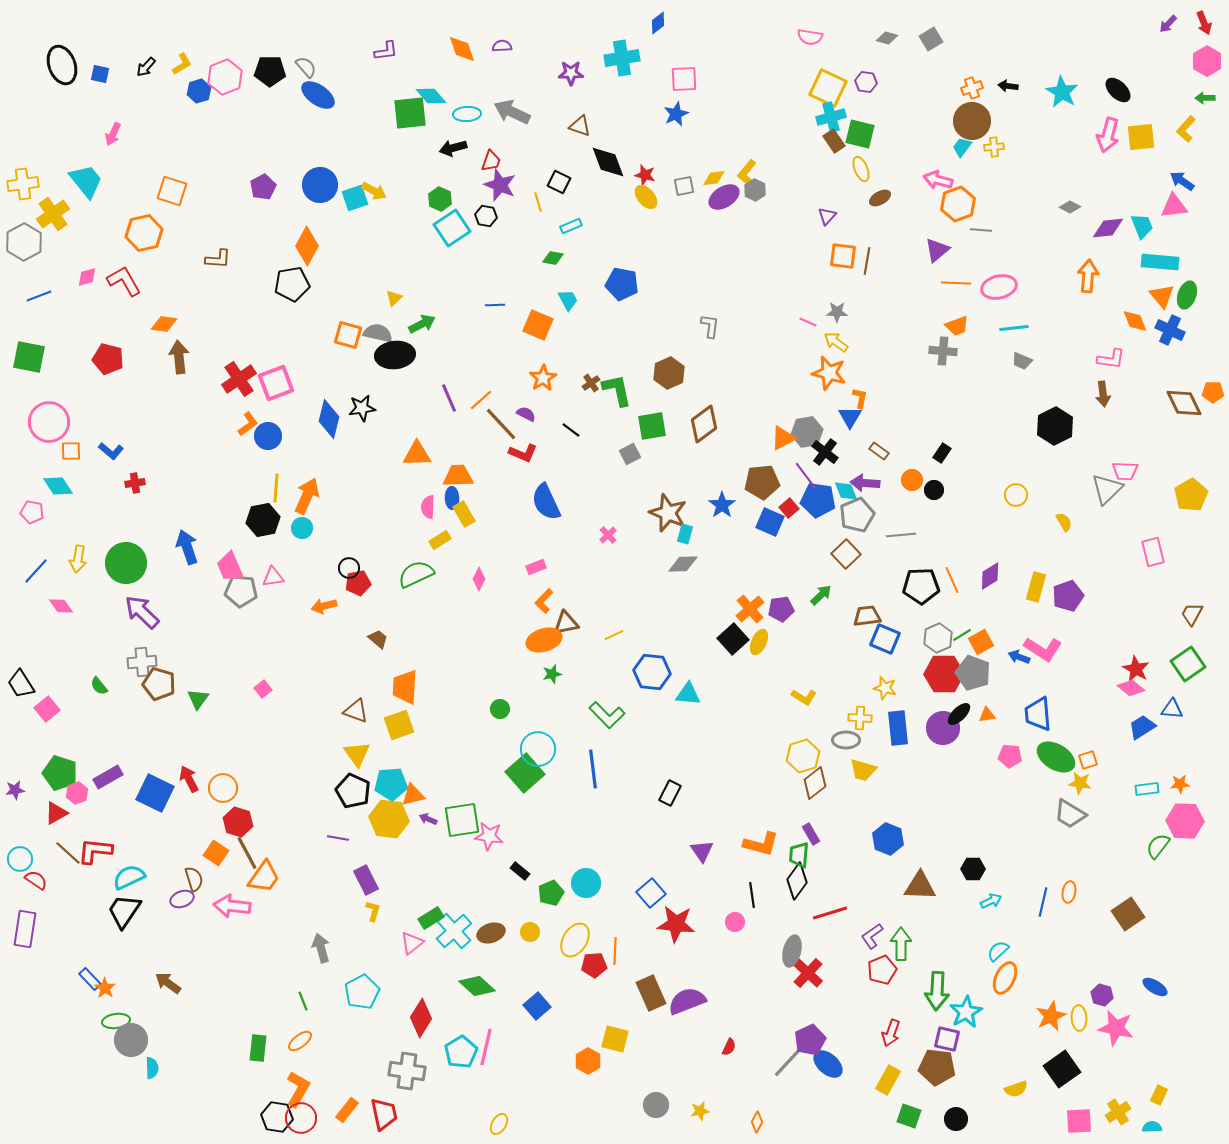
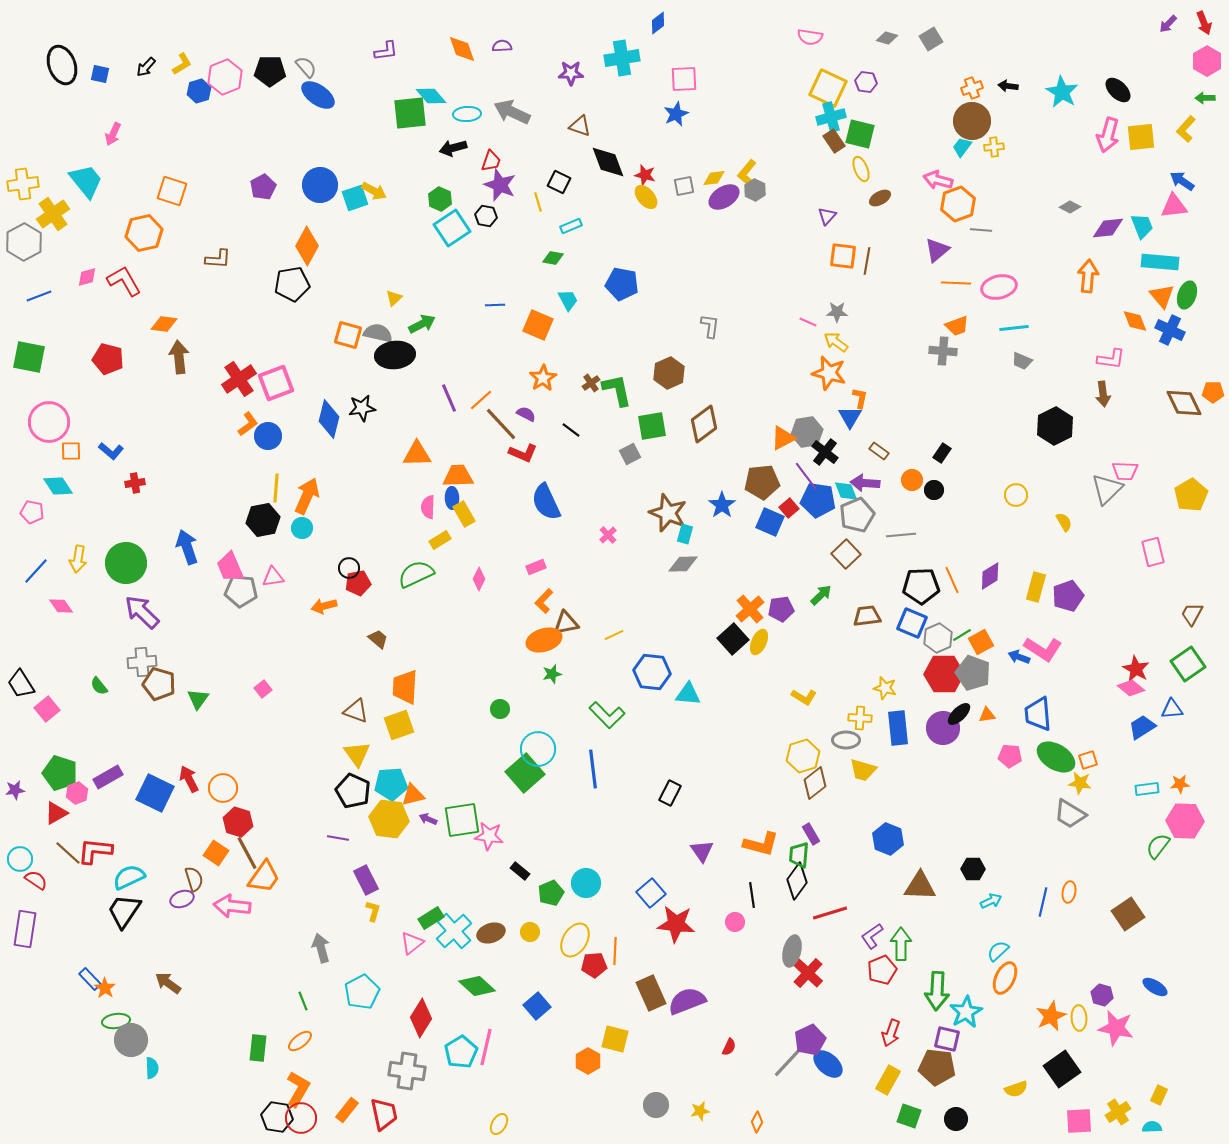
blue square at (885, 639): moved 27 px right, 16 px up
blue triangle at (1172, 709): rotated 10 degrees counterclockwise
